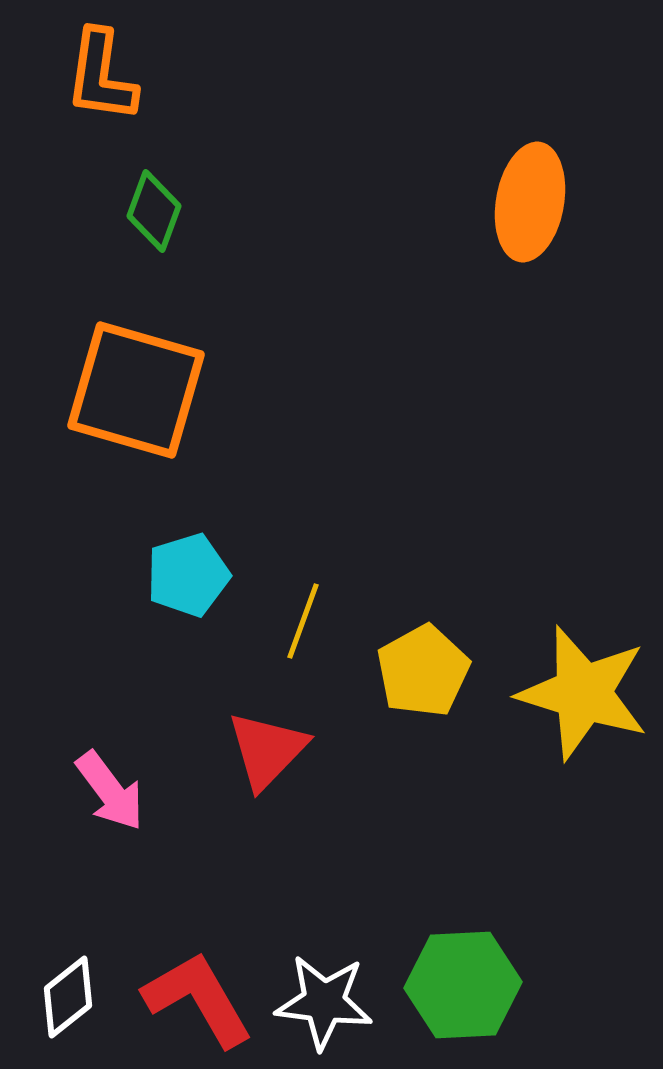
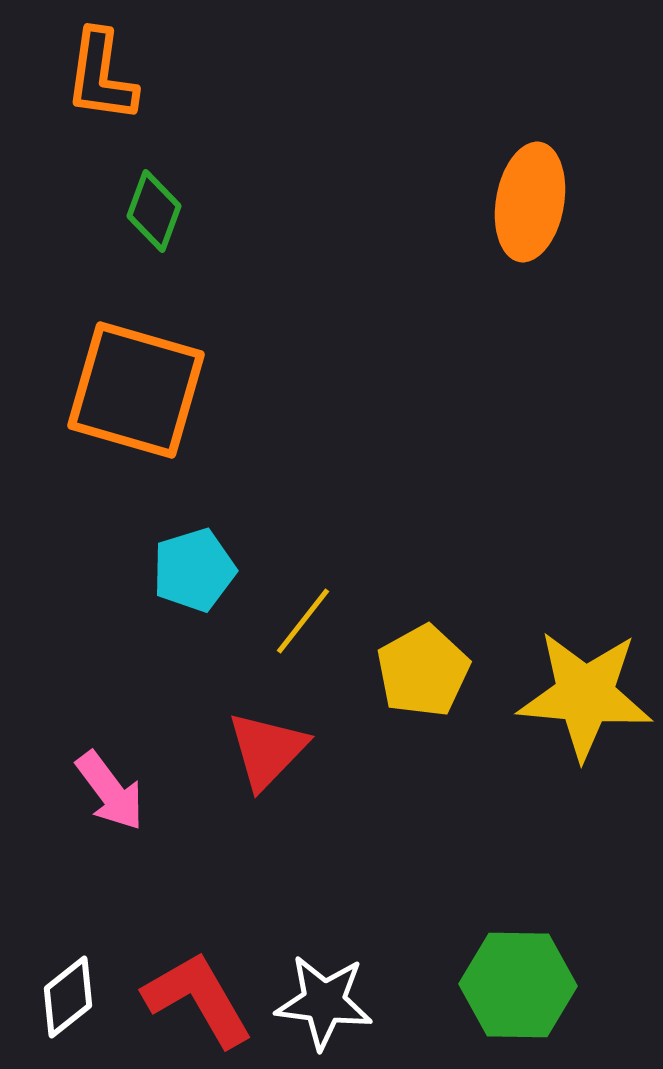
cyan pentagon: moved 6 px right, 5 px up
yellow line: rotated 18 degrees clockwise
yellow star: moved 2 px right, 2 px down; rotated 12 degrees counterclockwise
green hexagon: moved 55 px right; rotated 4 degrees clockwise
